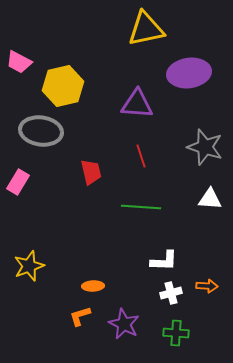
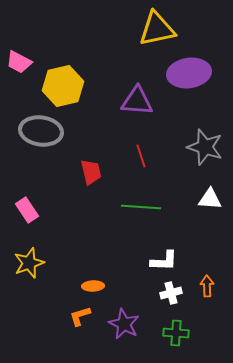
yellow triangle: moved 11 px right
purple triangle: moved 3 px up
pink rectangle: moved 9 px right, 28 px down; rotated 65 degrees counterclockwise
yellow star: moved 3 px up
orange arrow: rotated 95 degrees counterclockwise
